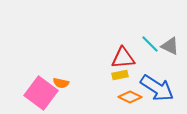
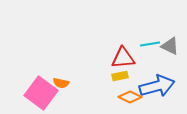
cyan line: rotated 54 degrees counterclockwise
yellow rectangle: moved 1 px down
blue arrow: moved 2 px up; rotated 48 degrees counterclockwise
